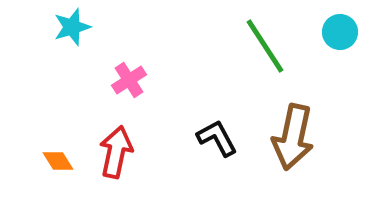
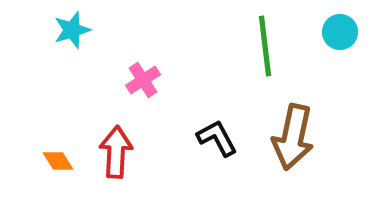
cyan star: moved 3 px down
green line: rotated 26 degrees clockwise
pink cross: moved 14 px right
red arrow: rotated 9 degrees counterclockwise
